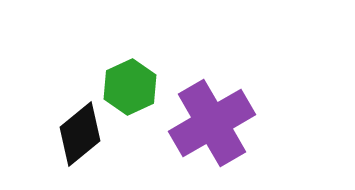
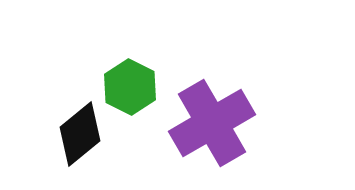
green hexagon: rotated 8 degrees counterclockwise
